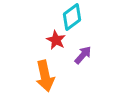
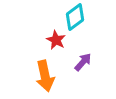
cyan diamond: moved 3 px right
purple arrow: moved 7 px down
